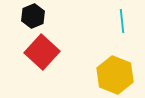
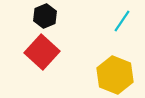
black hexagon: moved 12 px right
cyan line: rotated 40 degrees clockwise
